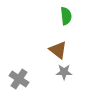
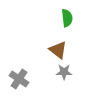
green semicircle: moved 1 px right, 2 px down
